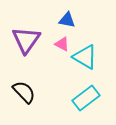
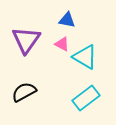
black semicircle: rotated 75 degrees counterclockwise
